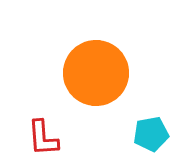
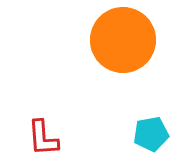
orange circle: moved 27 px right, 33 px up
